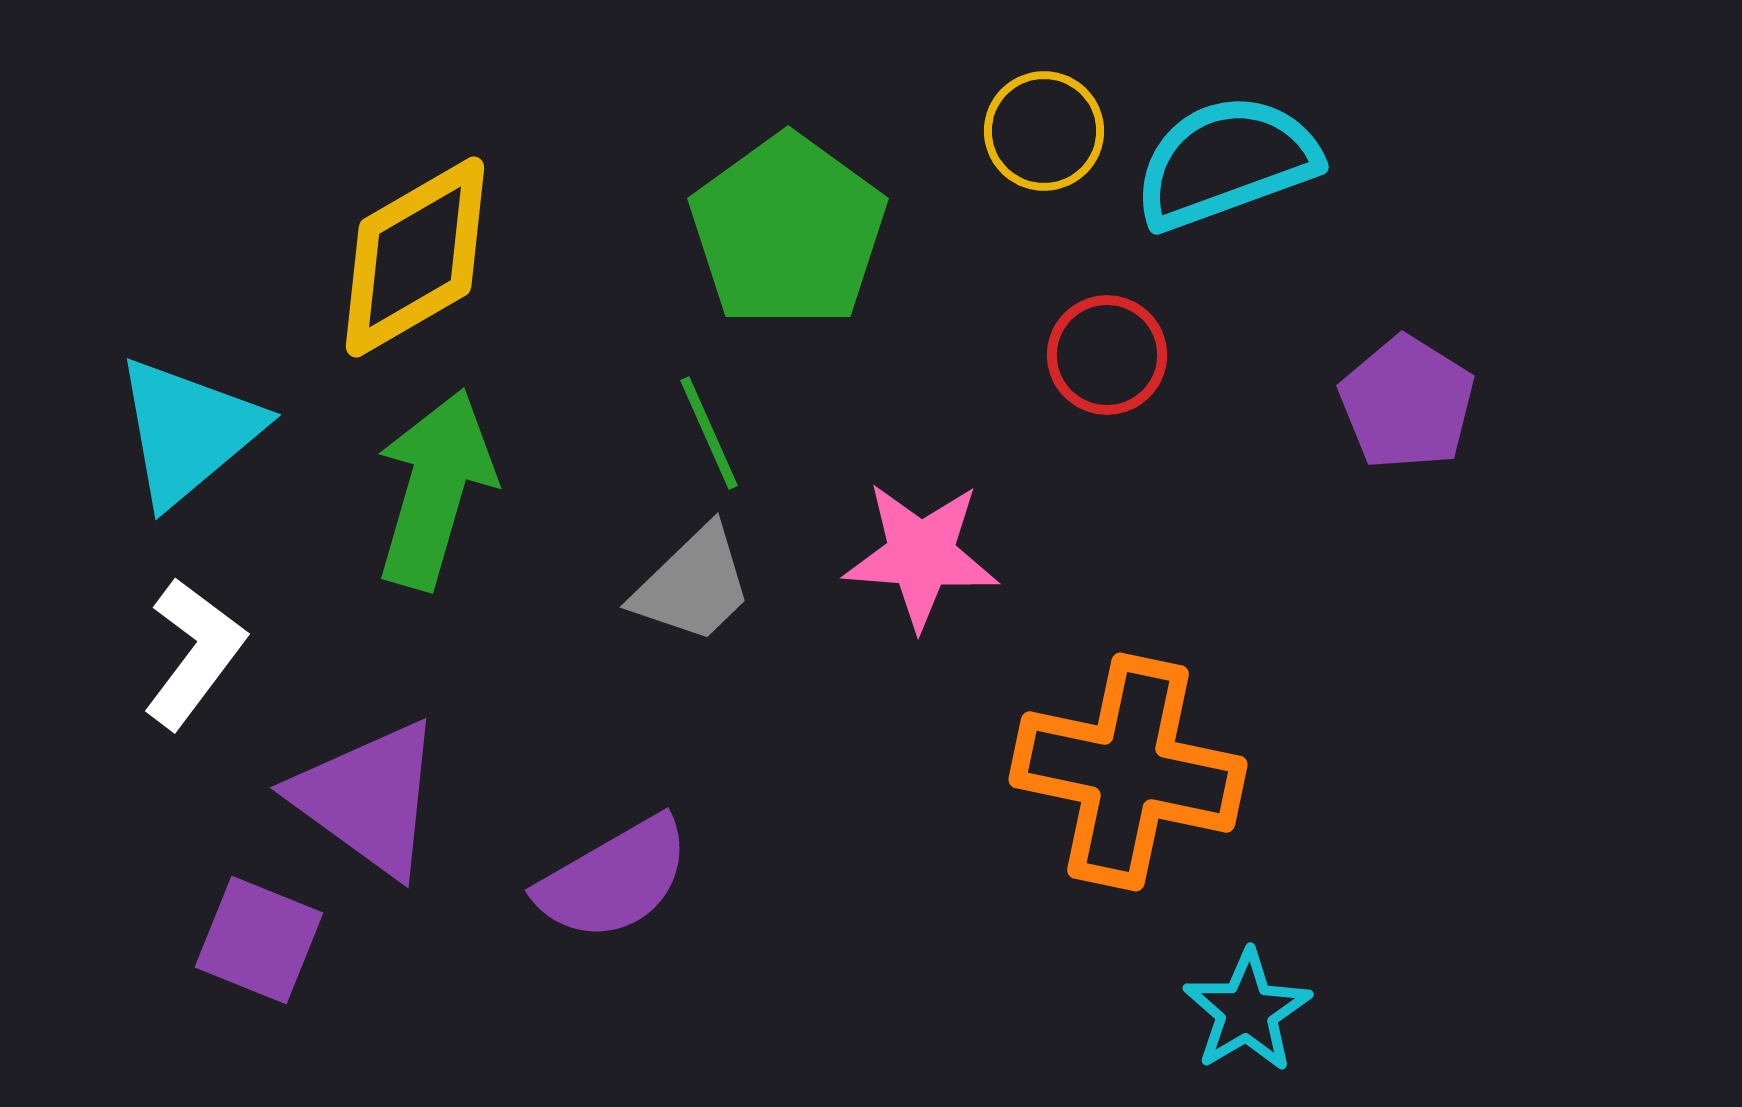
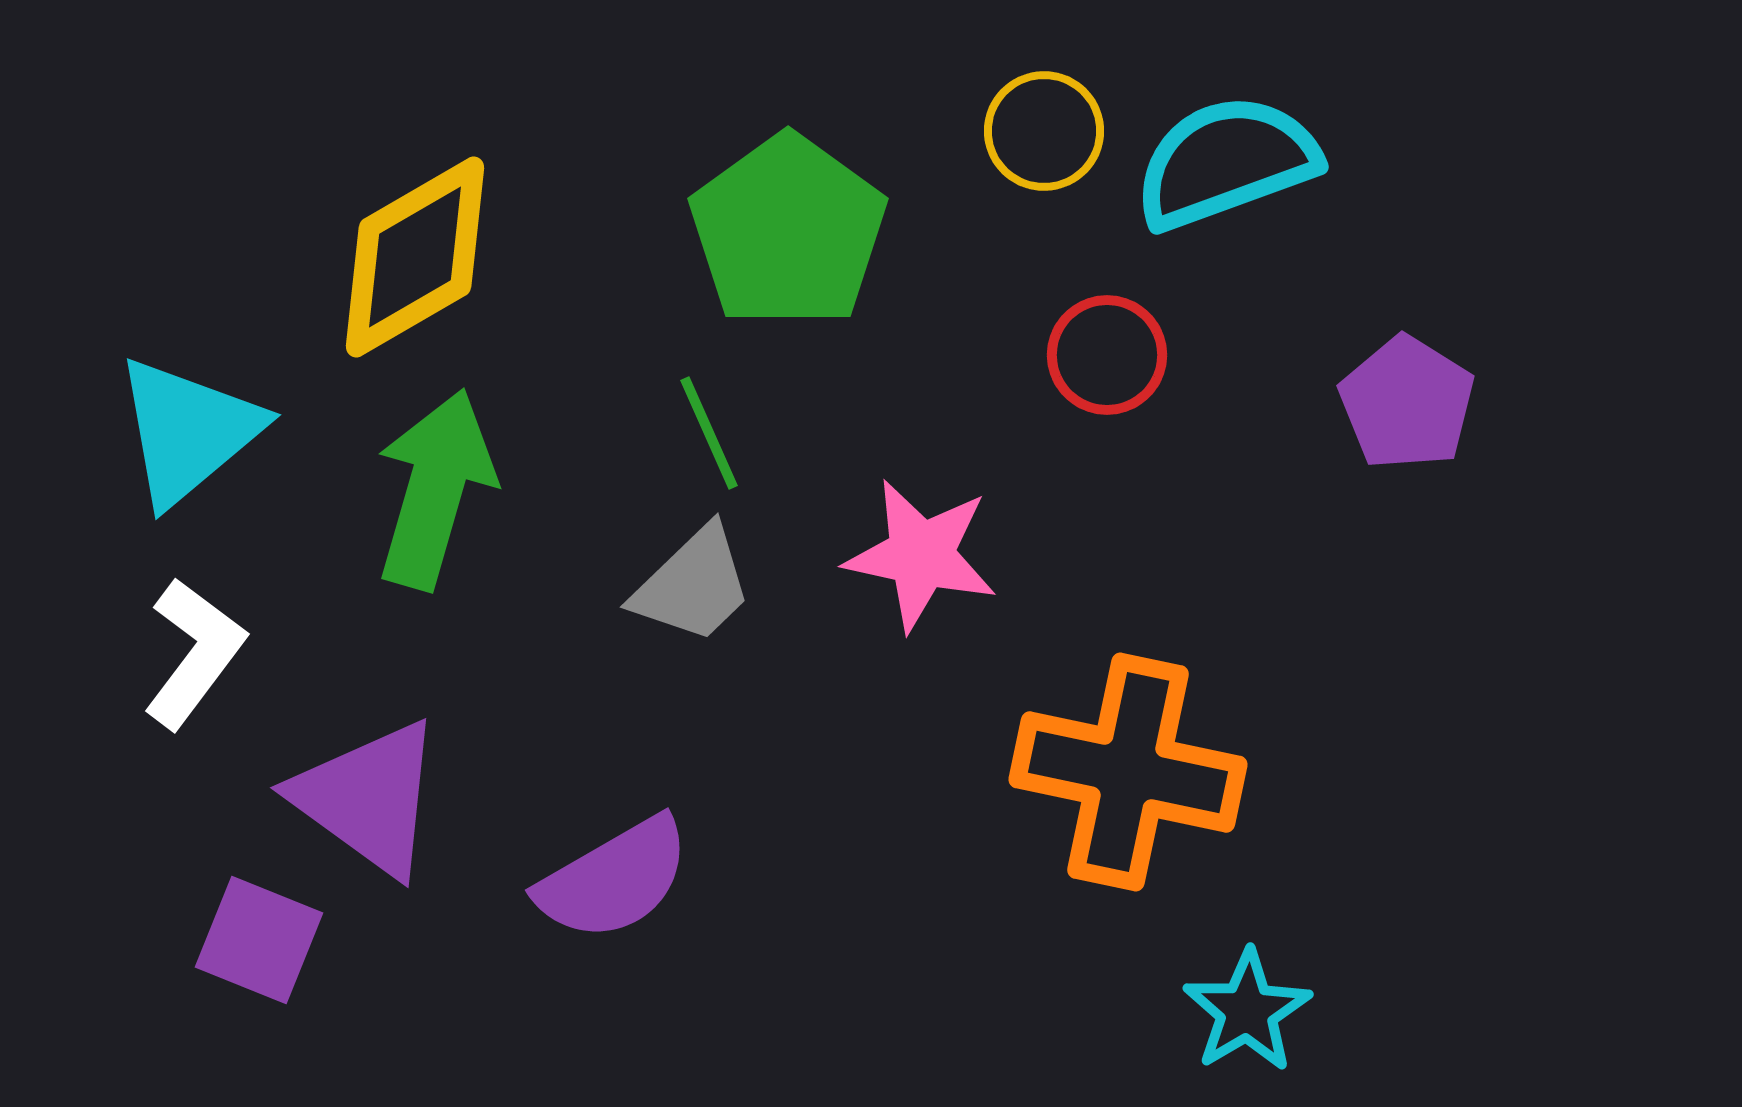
pink star: rotated 8 degrees clockwise
